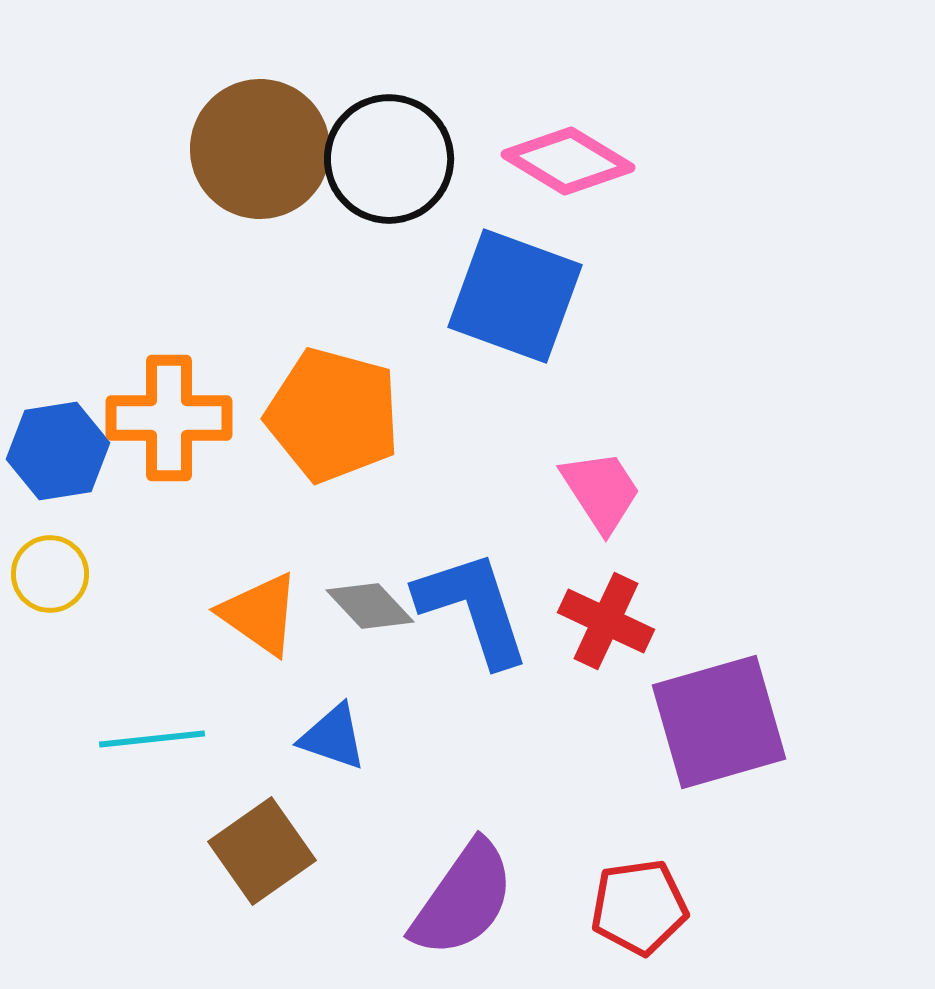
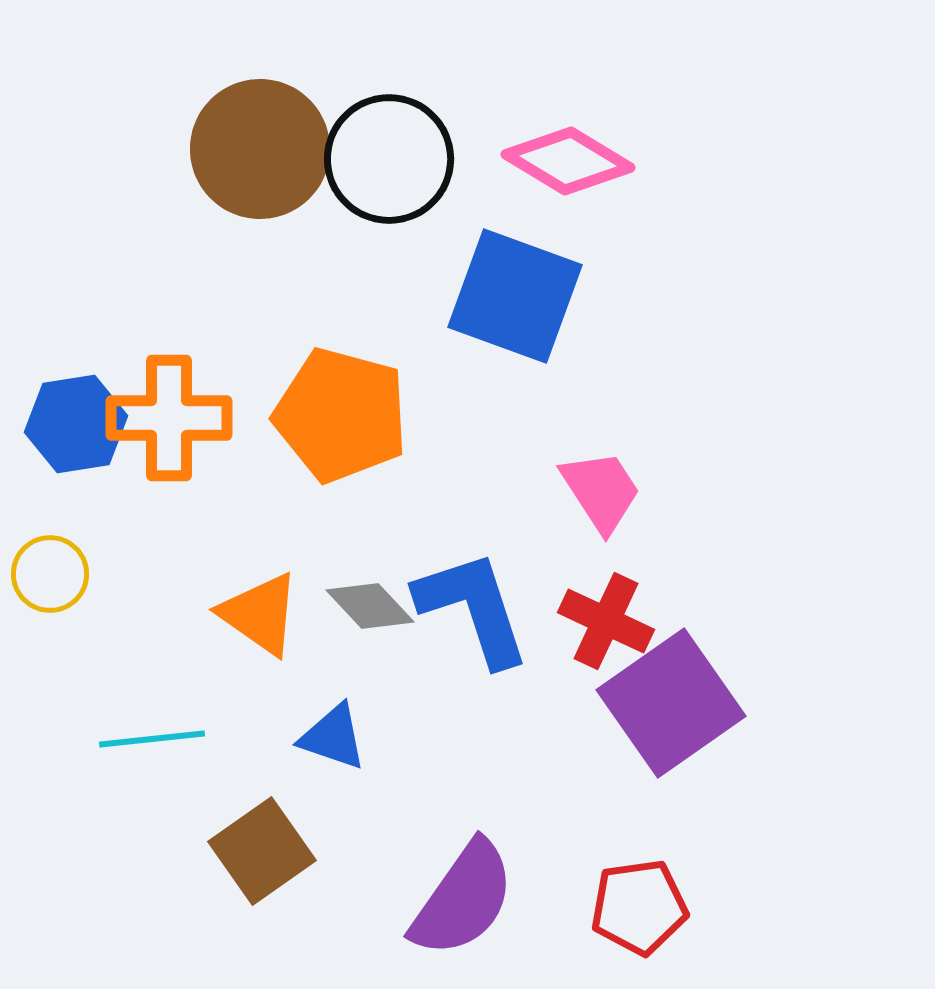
orange pentagon: moved 8 px right
blue hexagon: moved 18 px right, 27 px up
purple square: moved 48 px left, 19 px up; rotated 19 degrees counterclockwise
